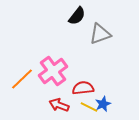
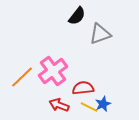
orange line: moved 2 px up
